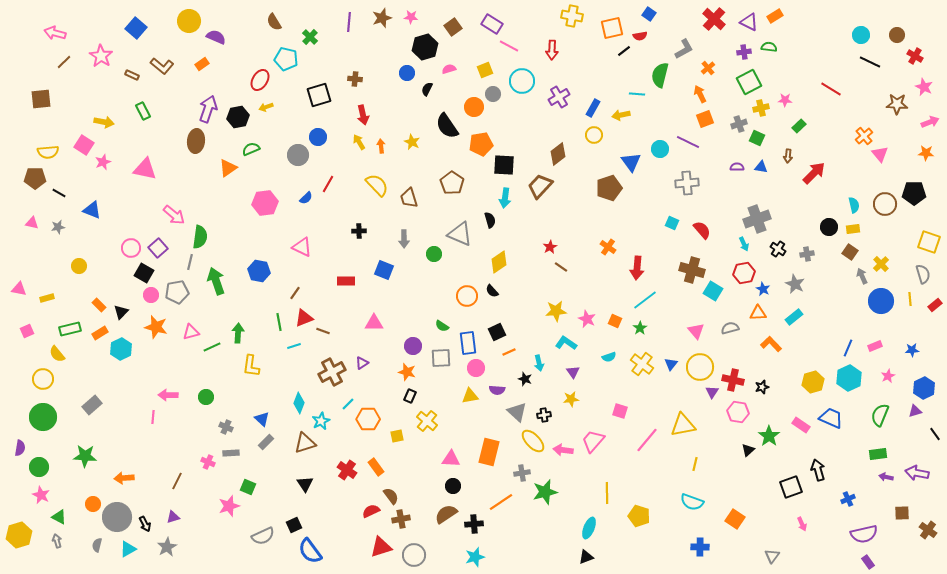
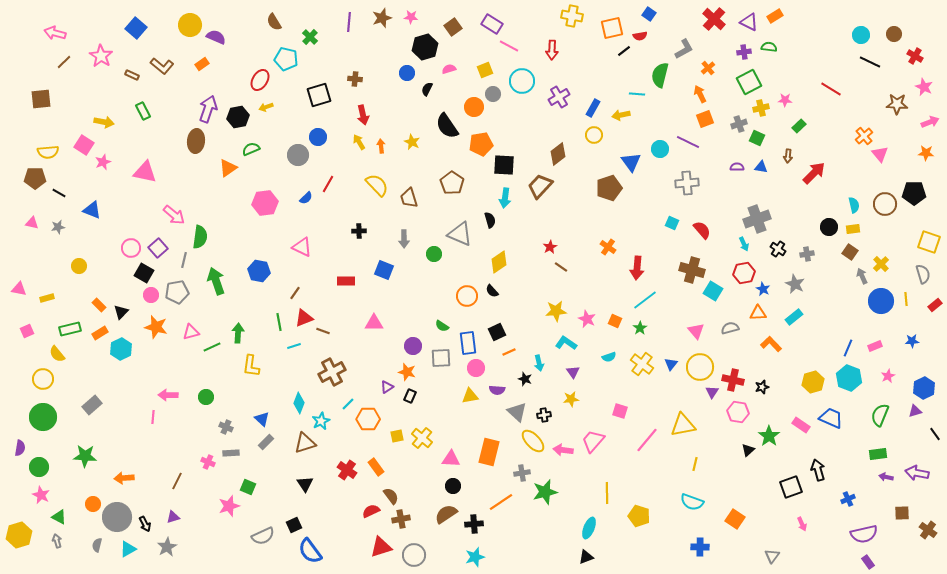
yellow circle at (189, 21): moved 1 px right, 4 px down
brown circle at (897, 35): moved 3 px left, 1 px up
pink triangle at (145, 169): moved 3 px down
gray line at (190, 262): moved 6 px left, 2 px up
yellow line at (910, 299): moved 4 px left
blue star at (912, 350): moved 9 px up
purple triangle at (362, 363): moved 25 px right, 24 px down
cyan hexagon at (849, 378): rotated 15 degrees counterclockwise
yellow cross at (427, 421): moved 5 px left, 17 px down
